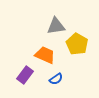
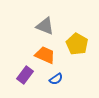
gray triangle: moved 11 px left; rotated 30 degrees clockwise
